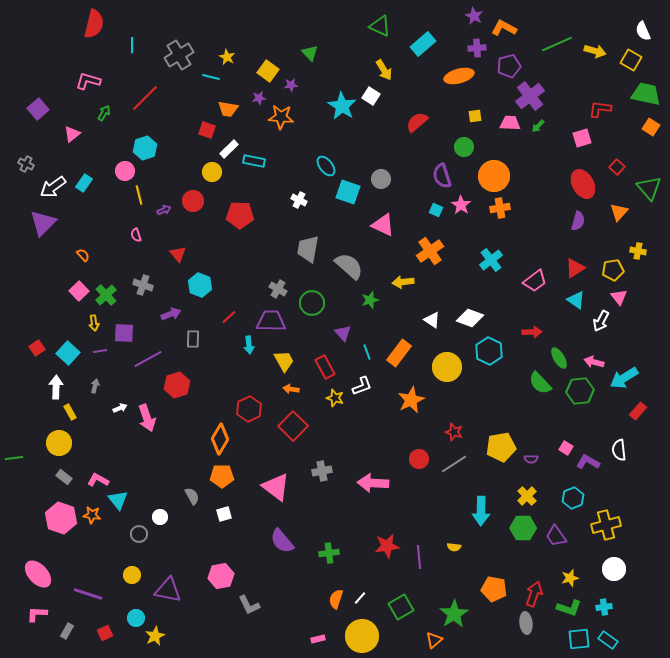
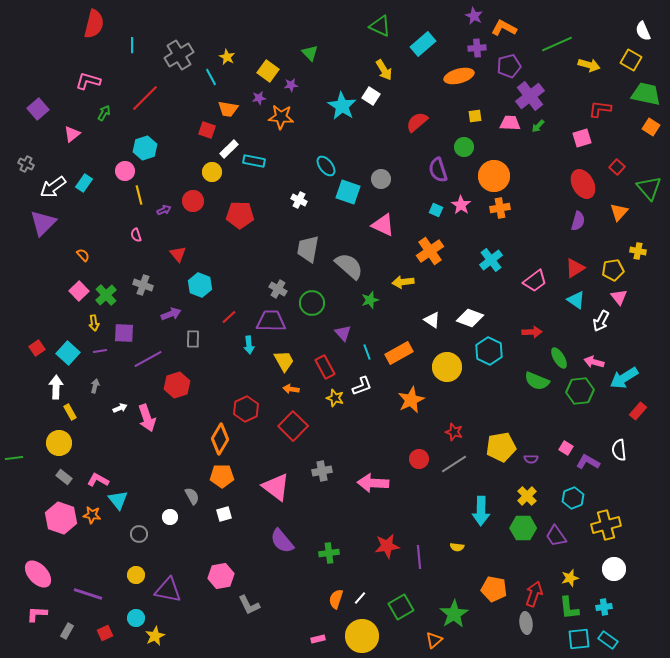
yellow arrow at (595, 51): moved 6 px left, 14 px down
cyan line at (211, 77): rotated 48 degrees clockwise
purple semicircle at (442, 176): moved 4 px left, 6 px up
orange rectangle at (399, 353): rotated 24 degrees clockwise
green semicircle at (540, 383): moved 3 px left, 2 px up; rotated 25 degrees counterclockwise
red hexagon at (249, 409): moved 3 px left
white circle at (160, 517): moved 10 px right
yellow semicircle at (454, 547): moved 3 px right
yellow circle at (132, 575): moved 4 px right
green L-shape at (569, 608): rotated 65 degrees clockwise
